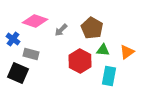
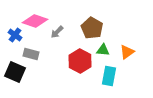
gray arrow: moved 4 px left, 2 px down
blue cross: moved 2 px right, 4 px up
black square: moved 3 px left, 1 px up
